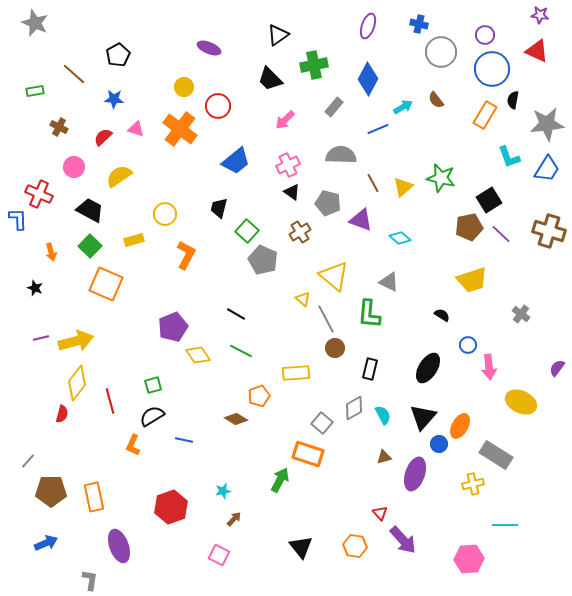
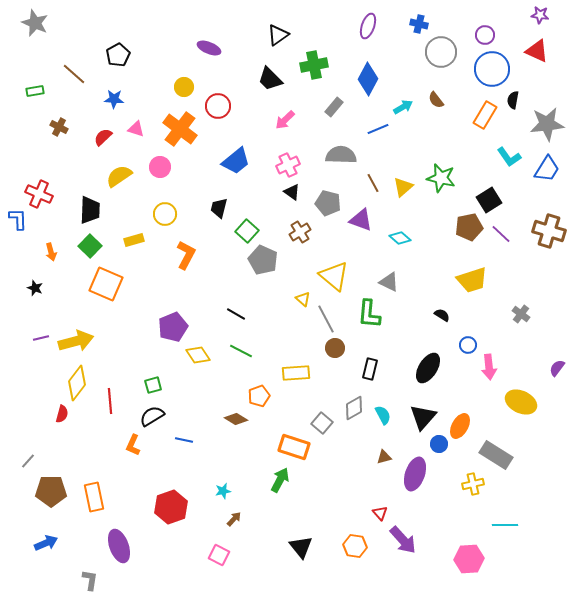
cyan L-shape at (509, 157): rotated 15 degrees counterclockwise
pink circle at (74, 167): moved 86 px right
black trapezoid at (90, 210): rotated 64 degrees clockwise
red line at (110, 401): rotated 10 degrees clockwise
orange rectangle at (308, 454): moved 14 px left, 7 px up
